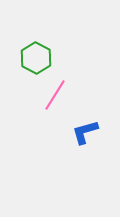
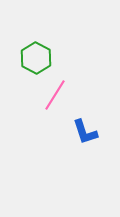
blue L-shape: rotated 92 degrees counterclockwise
